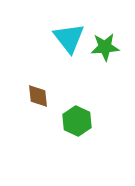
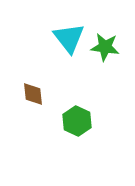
green star: rotated 12 degrees clockwise
brown diamond: moved 5 px left, 2 px up
